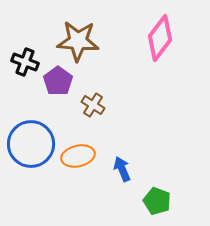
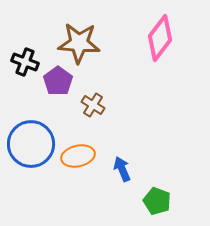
brown star: moved 1 px right, 2 px down
